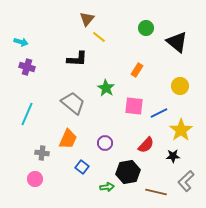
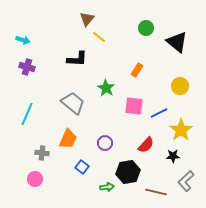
cyan arrow: moved 2 px right, 2 px up
